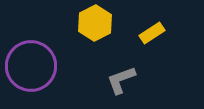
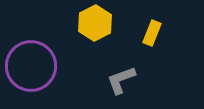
yellow rectangle: rotated 35 degrees counterclockwise
